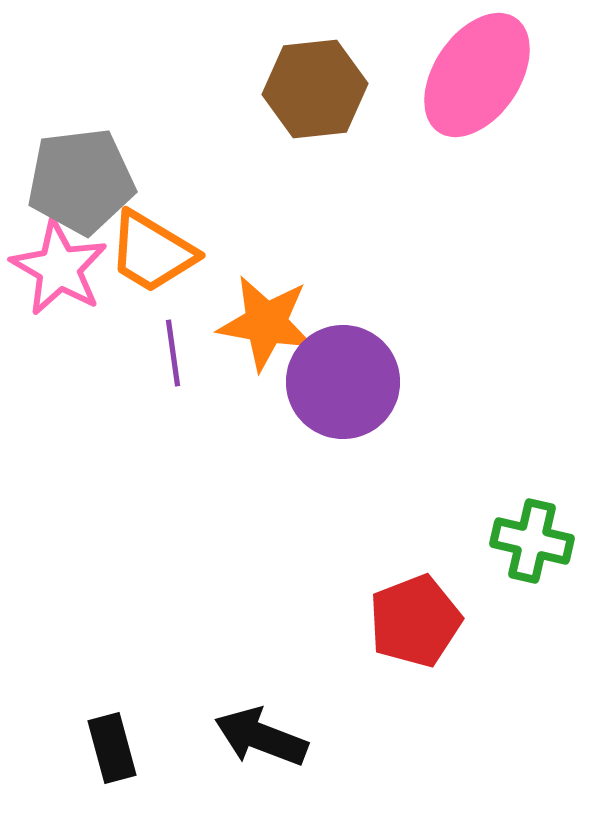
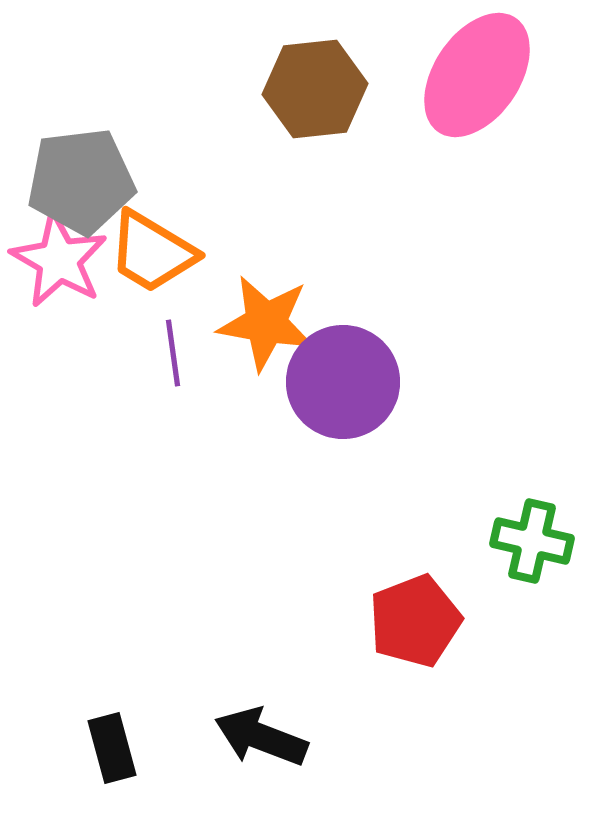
pink star: moved 8 px up
